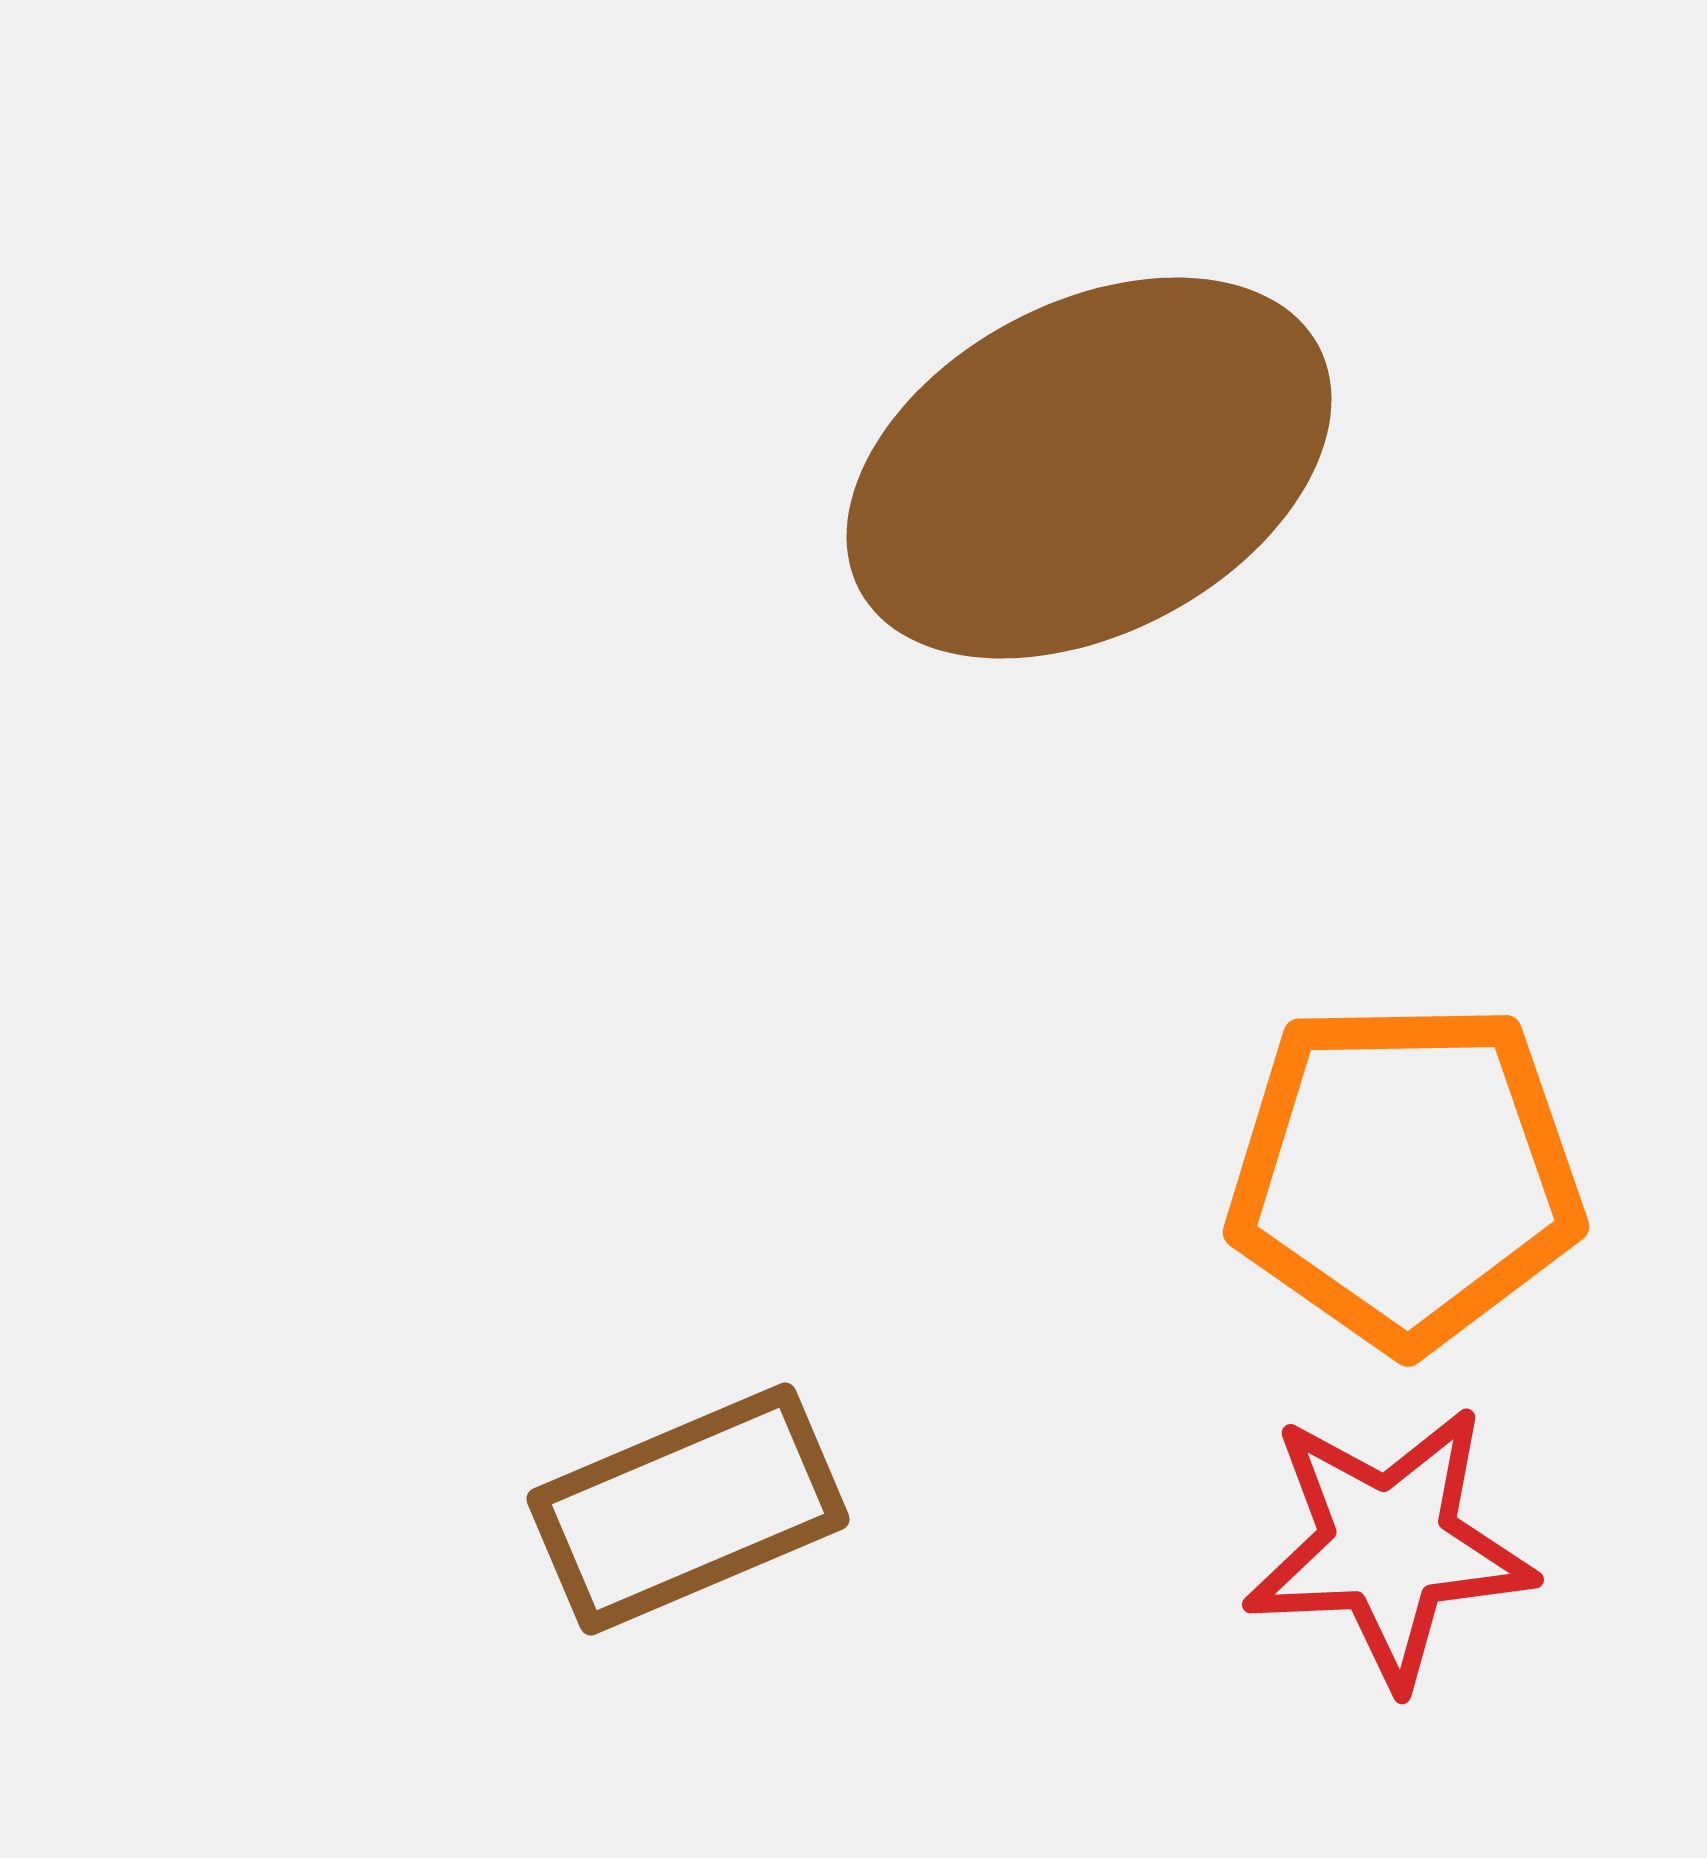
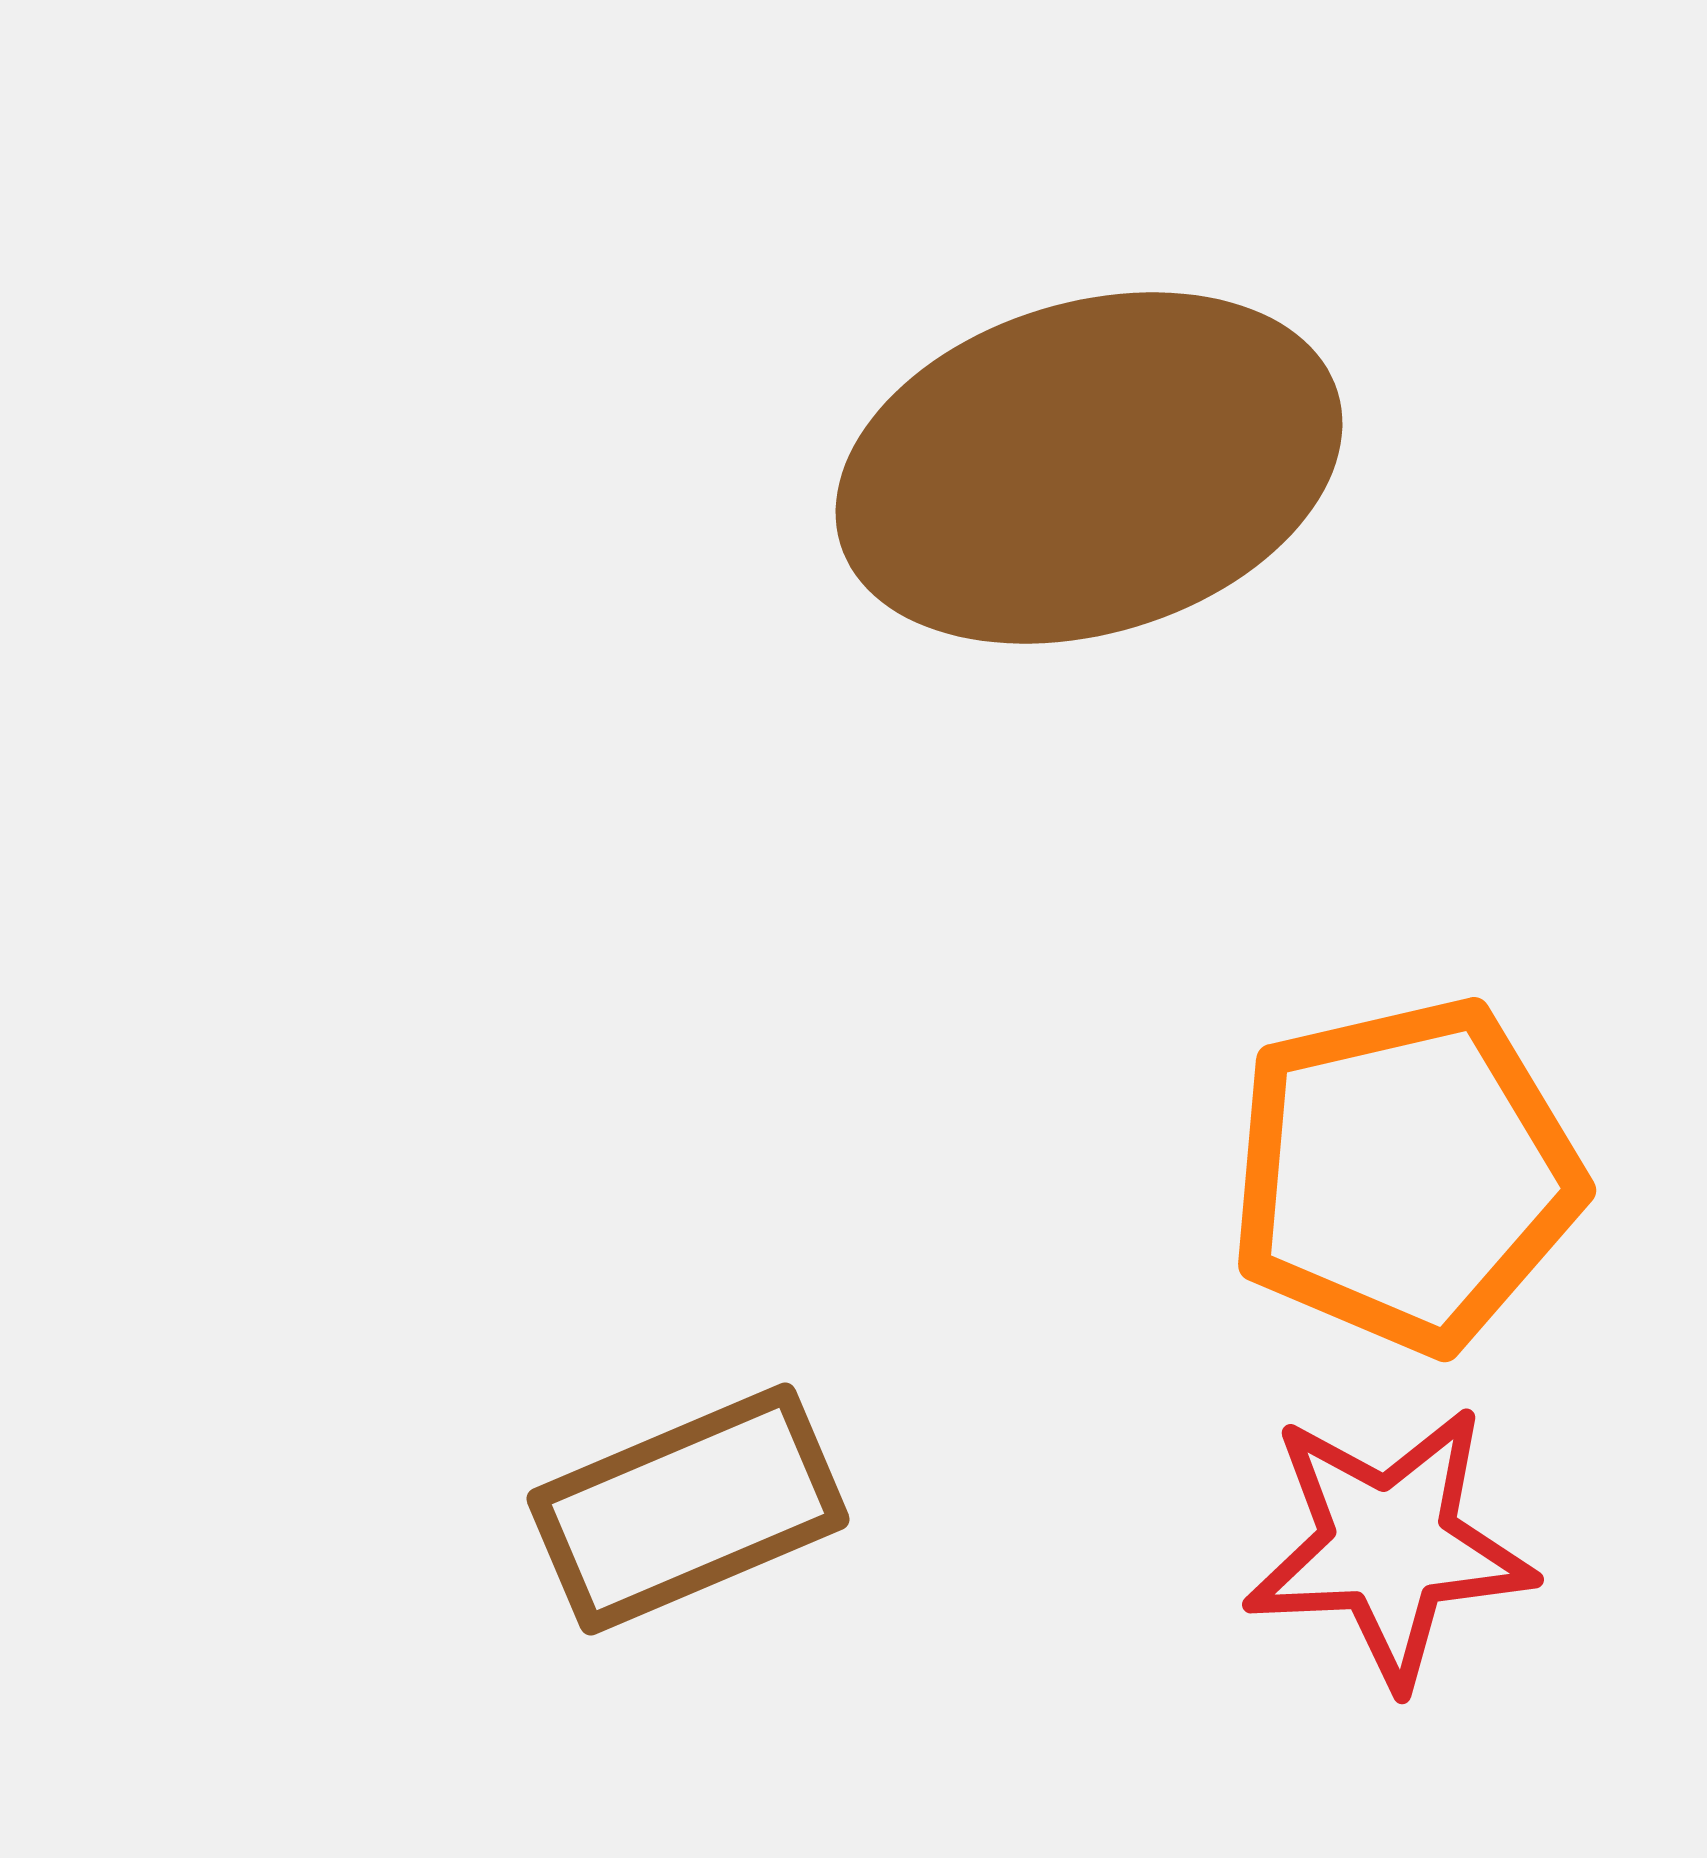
brown ellipse: rotated 11 degrees clockwise
orange pentagon: rotated 12 degrees counterclockwise
